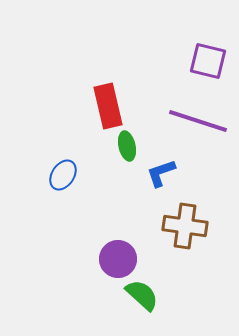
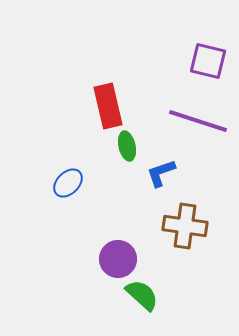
blue ellipse: moved 5 px right, 8 px down; rotated 12 degrees clockwise
